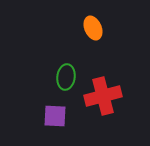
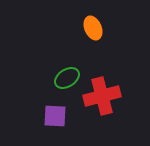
green ellipse: moved 1 px right, 1 px down; rotated 50 degrees clockwise
red cross: moved 1 px left
